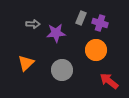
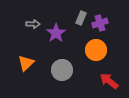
purple cross: rotated 35 degrees counterclockwise
purple star: rotated 30 degrees counterclockwise
